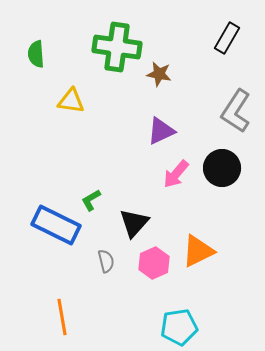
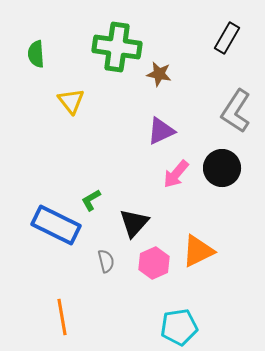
yellow triangle: rotated 44 degrees clockwise
